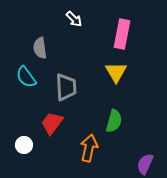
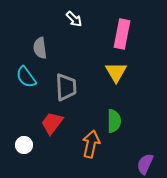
green semicircle: rotated 15 degrees counterclockwise
orange arrow: moved 2 px right, 4 px up
